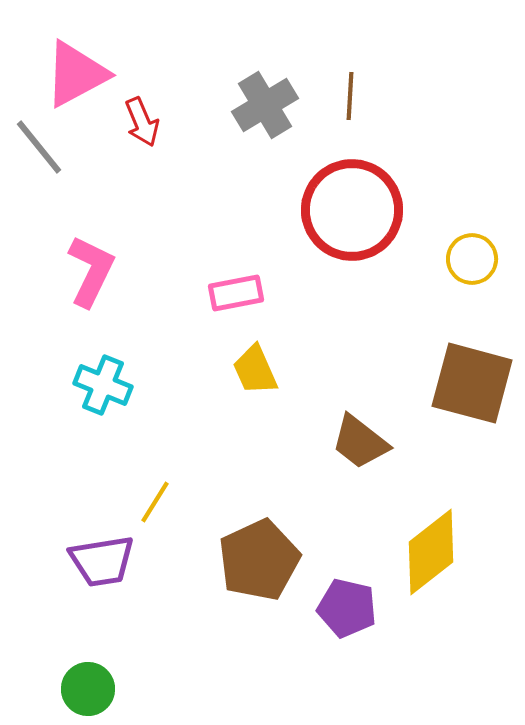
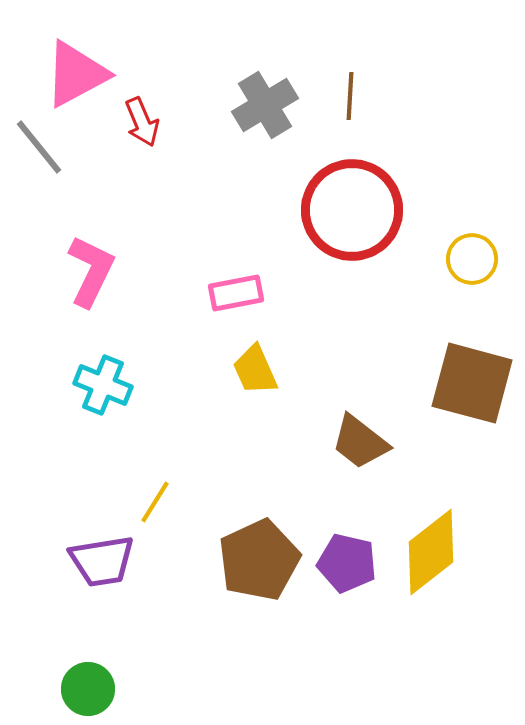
purple pentagon: moved 45 px up
